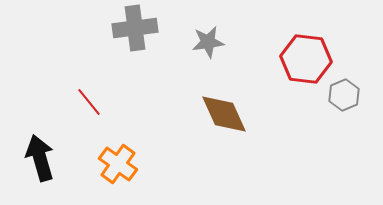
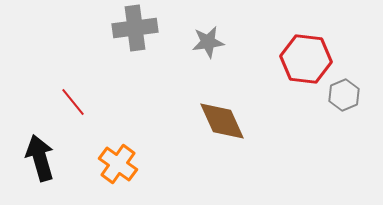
red line: moved 16 px left
brown diamond: moved 2 px left, 7 px down
